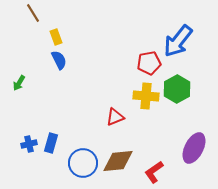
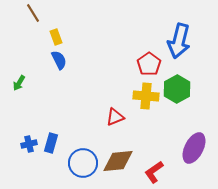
blue arrow: moved 1 px right; rotated 24 degrees counterclockwise
red pentagon: moved 1 px down; rotated 25 degrees counterclockwise
